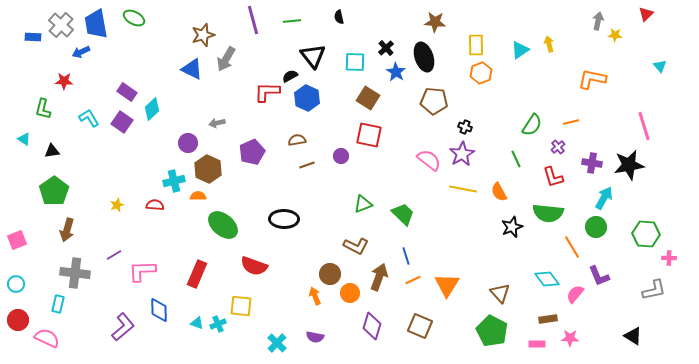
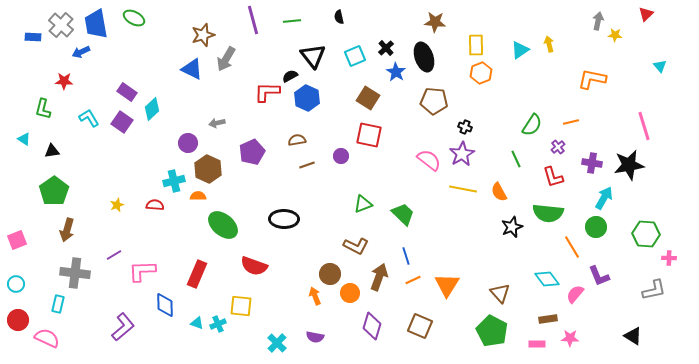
cyan square at (355, 62): moved 6 px up; rotated 25 degrees counterclockwise
blue diamond at (159, 310): moved 6 px right, 5 px up
